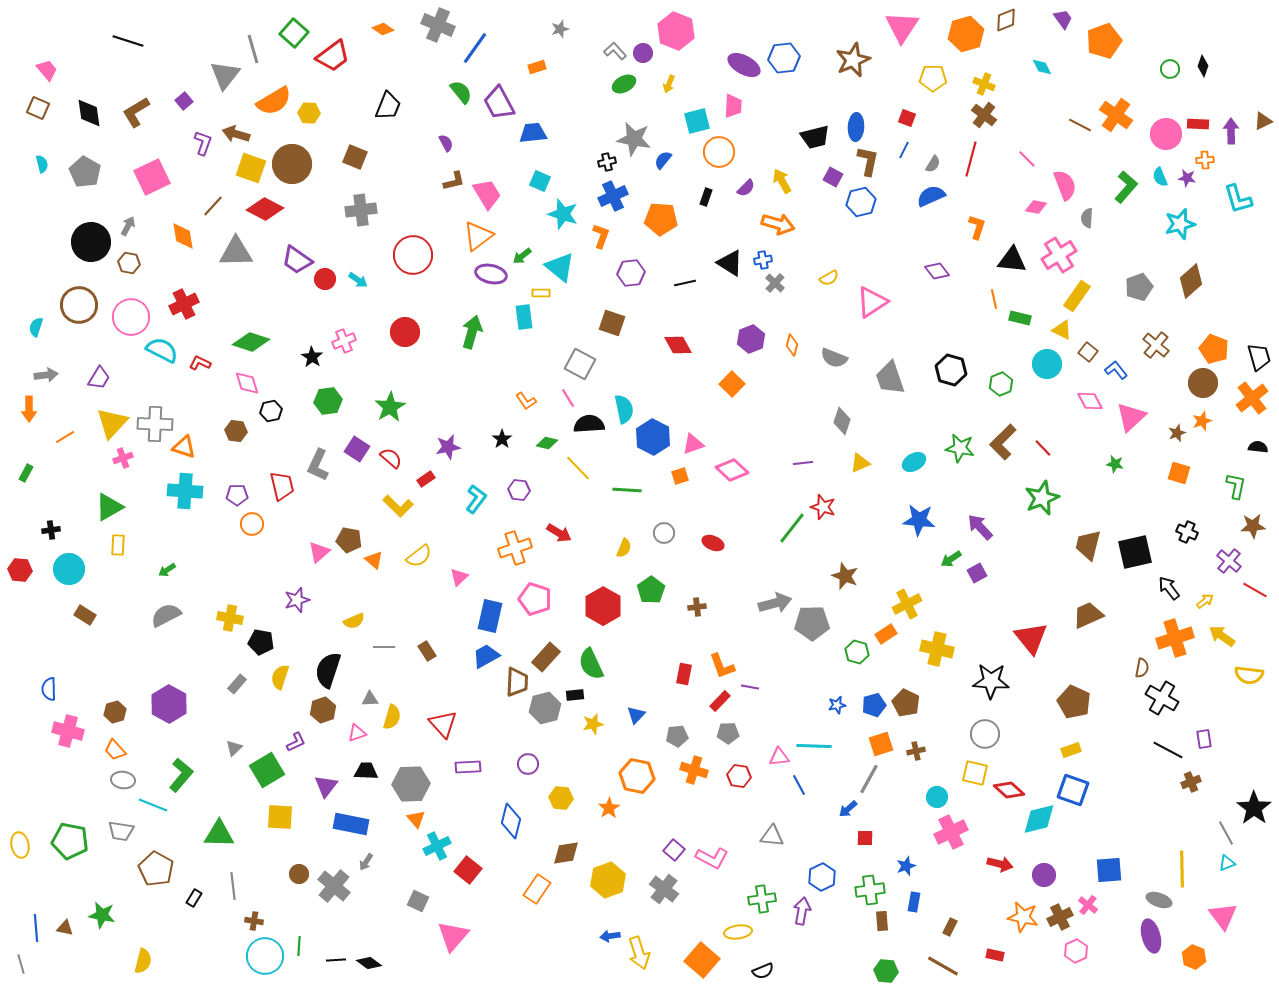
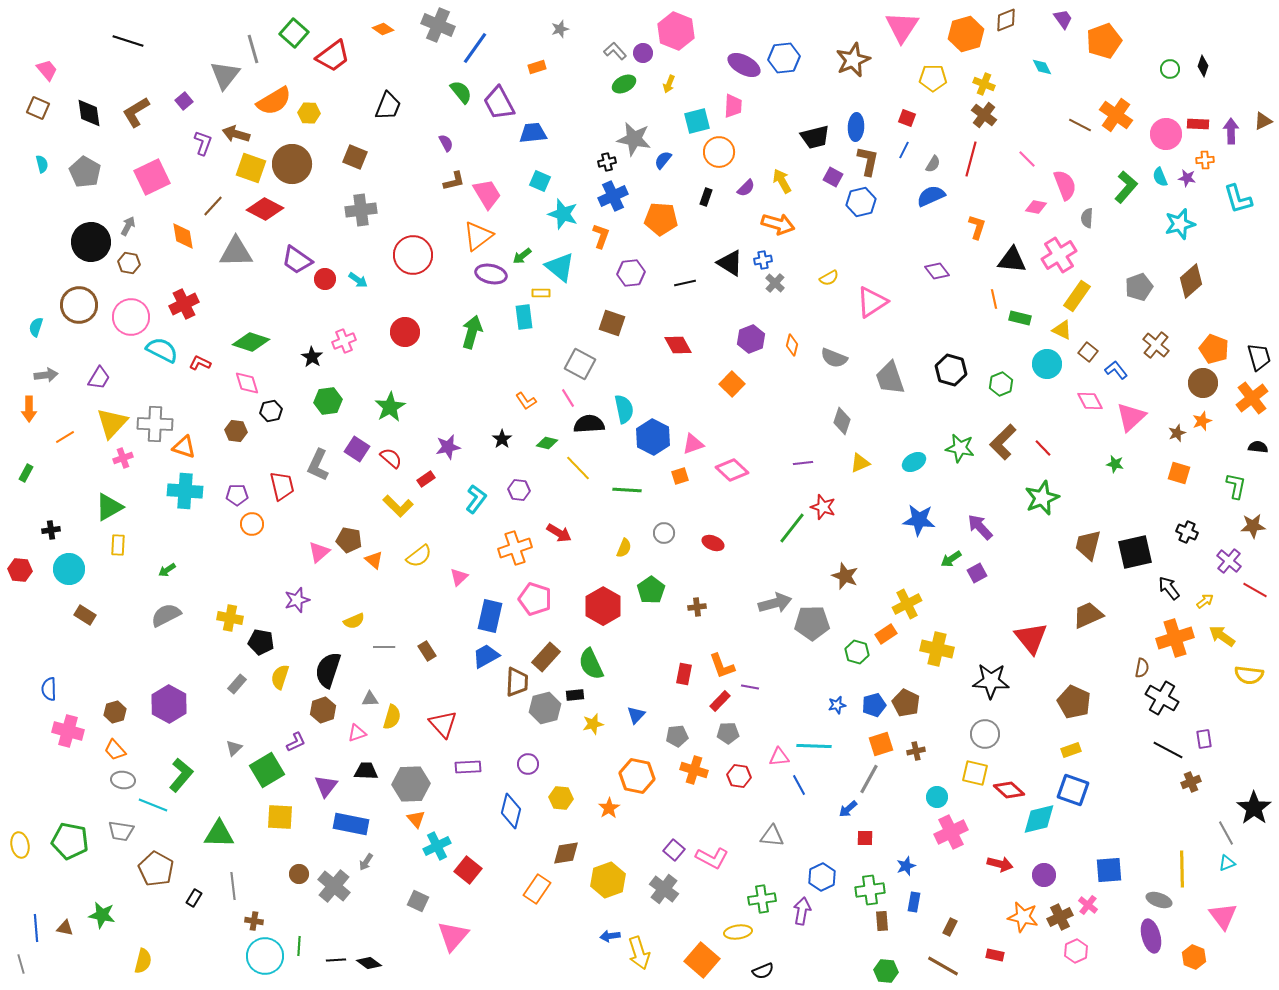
blue diamond at (511, 821): moved 10 px up
